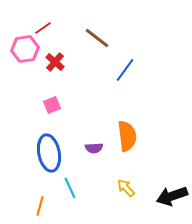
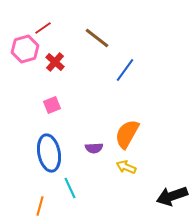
pink hexagon: rotated 8 degrees counterclockwise
orange semicircle: moved 2 px up; rotated 144 degrees counterclockwise
yellow arrow: moved 21 px up; rotated 24 degrees counterclockwise
